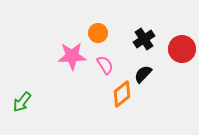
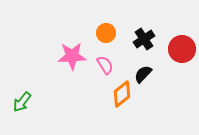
orange circle: moved 8 px right
